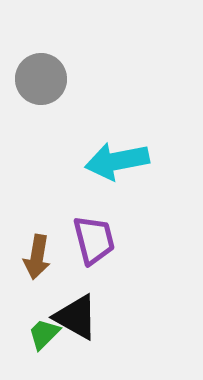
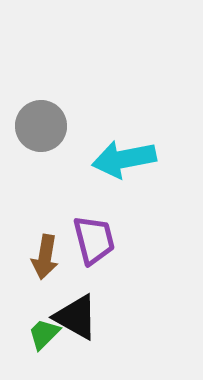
gray circle: moved 47 px down
cyan arrow: moved 7 px right, 2 px up
brown arrow: moved 8 px right
